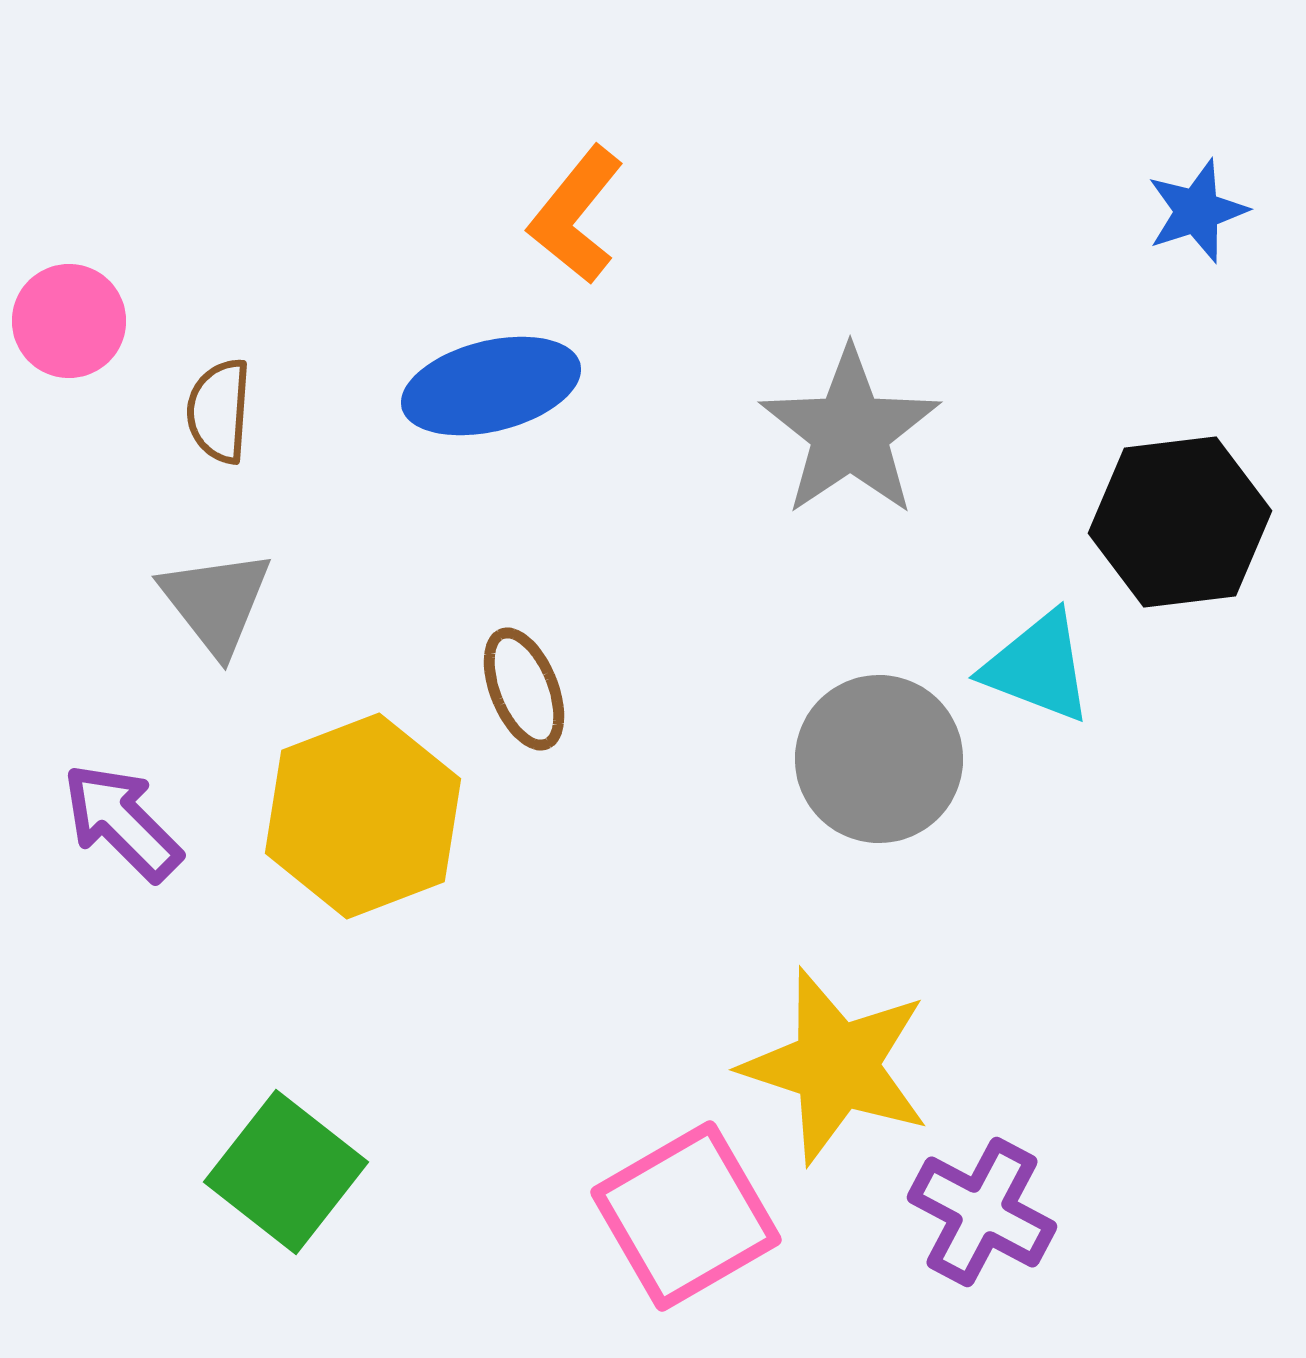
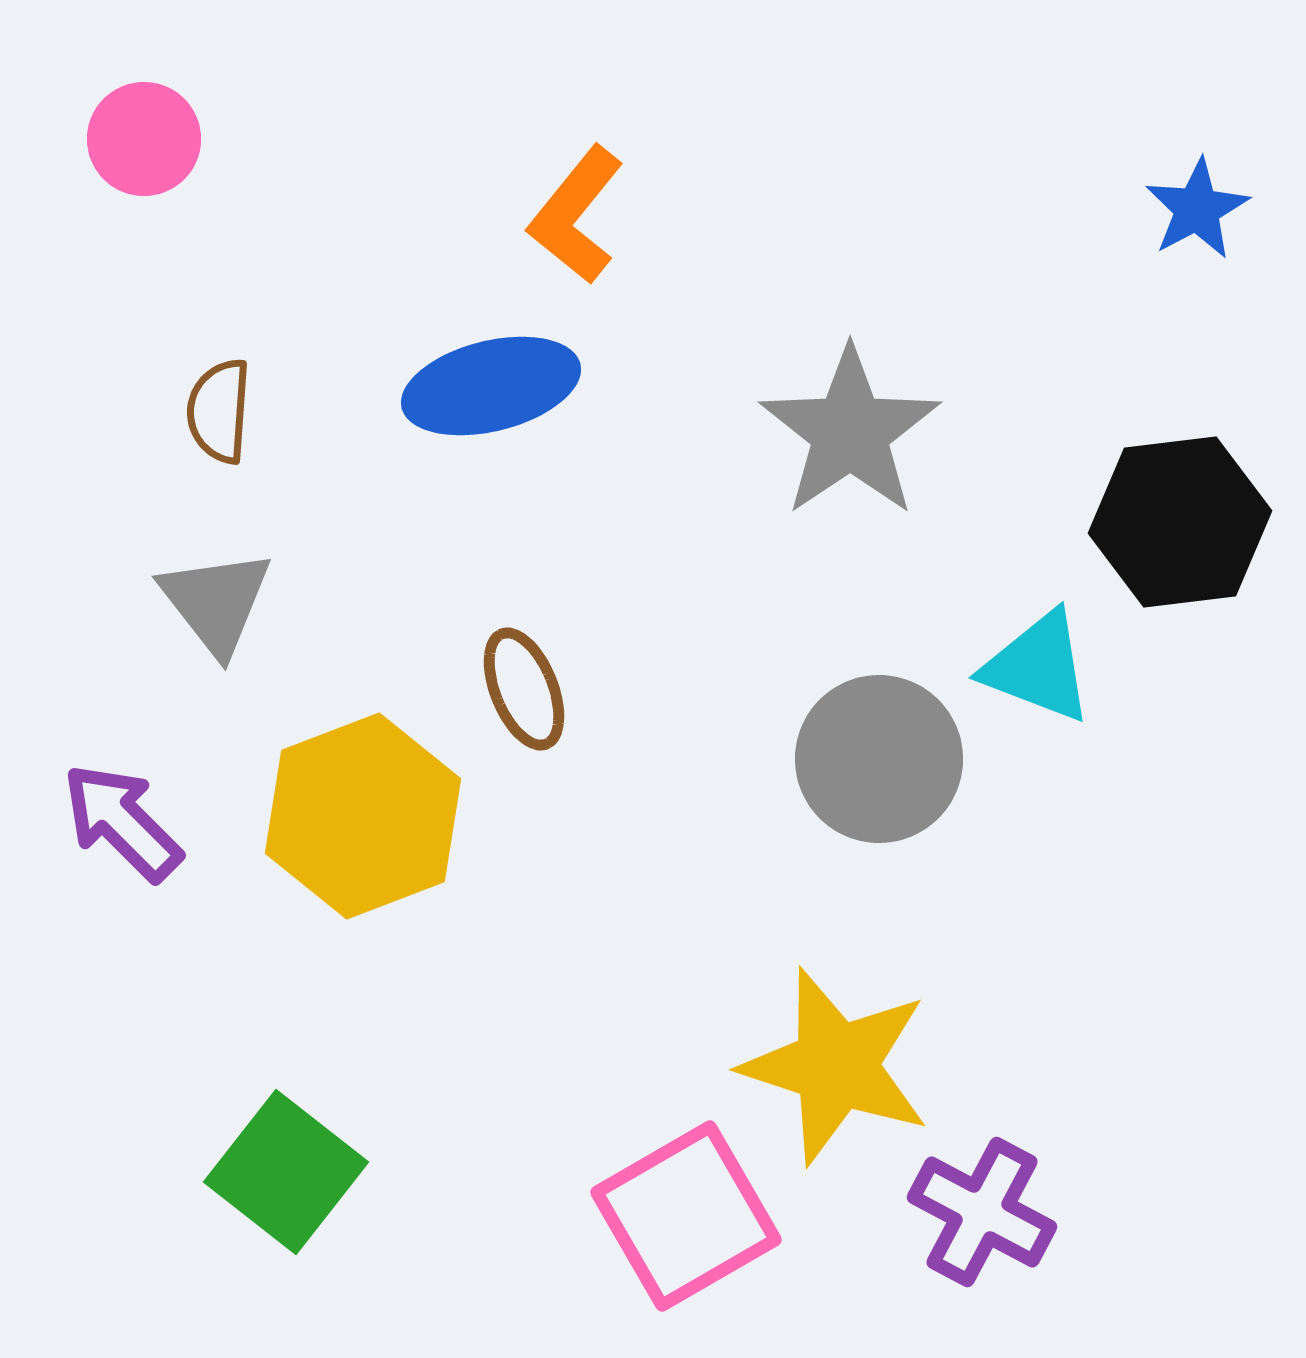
blue star: moved 2 px up; rotated 10 degrees counterclockwise
pink circle: moved 75 px right, 182 px up
